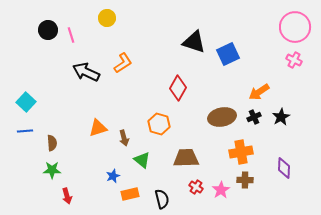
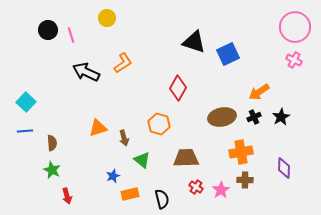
green star: rotated 24 degrees clockwise
